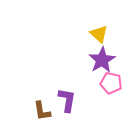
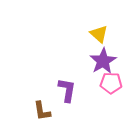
purple star: moved 1 px right, 1 px down
pink pentagon: rotated 10 degrees counterclockwise
purple L-shape: moved 10 px up
